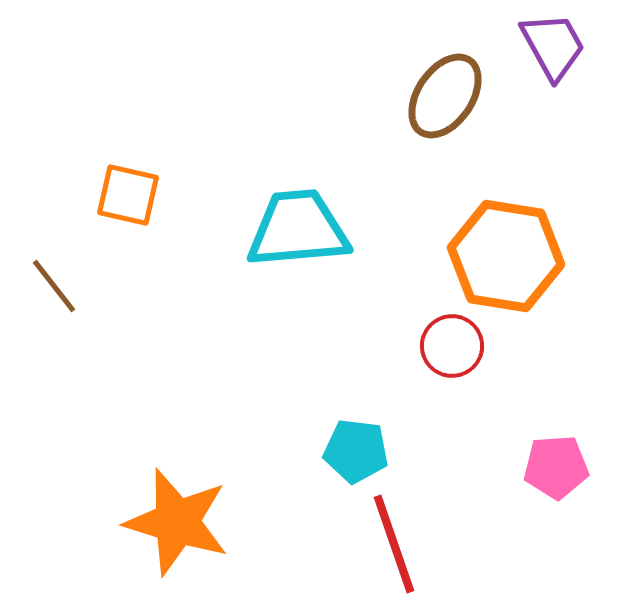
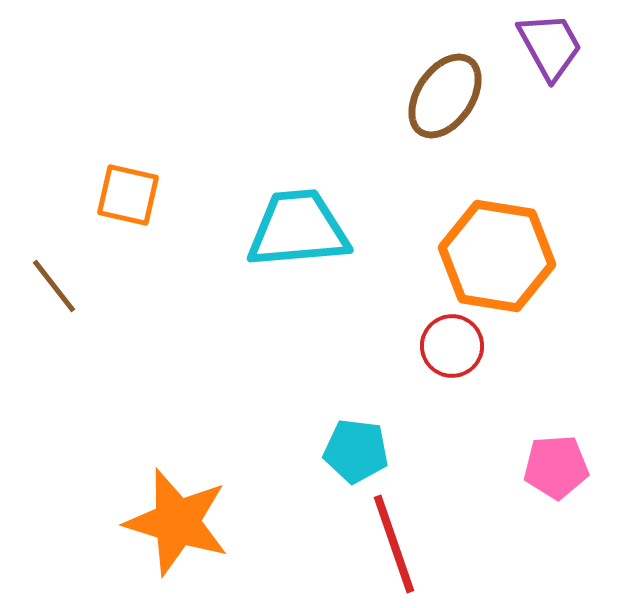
purple trapezoid: moved 3 px left
orange hexagon: moved 9 px left
